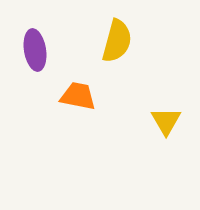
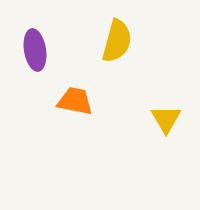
orange trapezoid: moved 3 px left, 5 px down
yellow triangle: moved 2 px up
